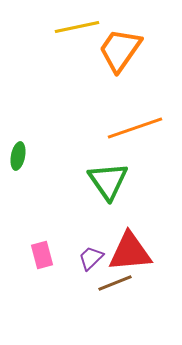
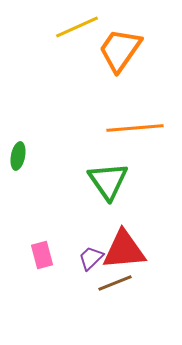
yellow line: rotated 12 degrees counterclockwise
orange line: rotated 14 degrees clockwise
red triangle: moved 6 px left, 2 px up
